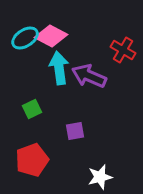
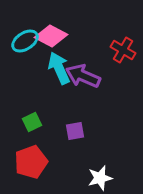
cyan ellipse: moved 3 px down
cyan arrow: rotated 16 degrees counterclockwise
purple arrow: moved 6 px left
green square: moved 13 px down
red pentagon: moved 1 px left, 2 px down
white star: moved 1 px down
